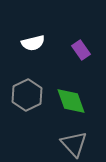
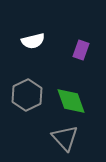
white semicircle: moved 2 px up
purple rectangle: rotated 54 degrees clockwise
gray triangle: moved 9 px left, 6 px up
